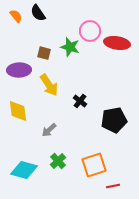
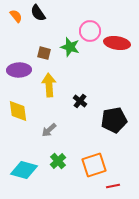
yellow arrow: rotated 150 degrees counterclockwise
